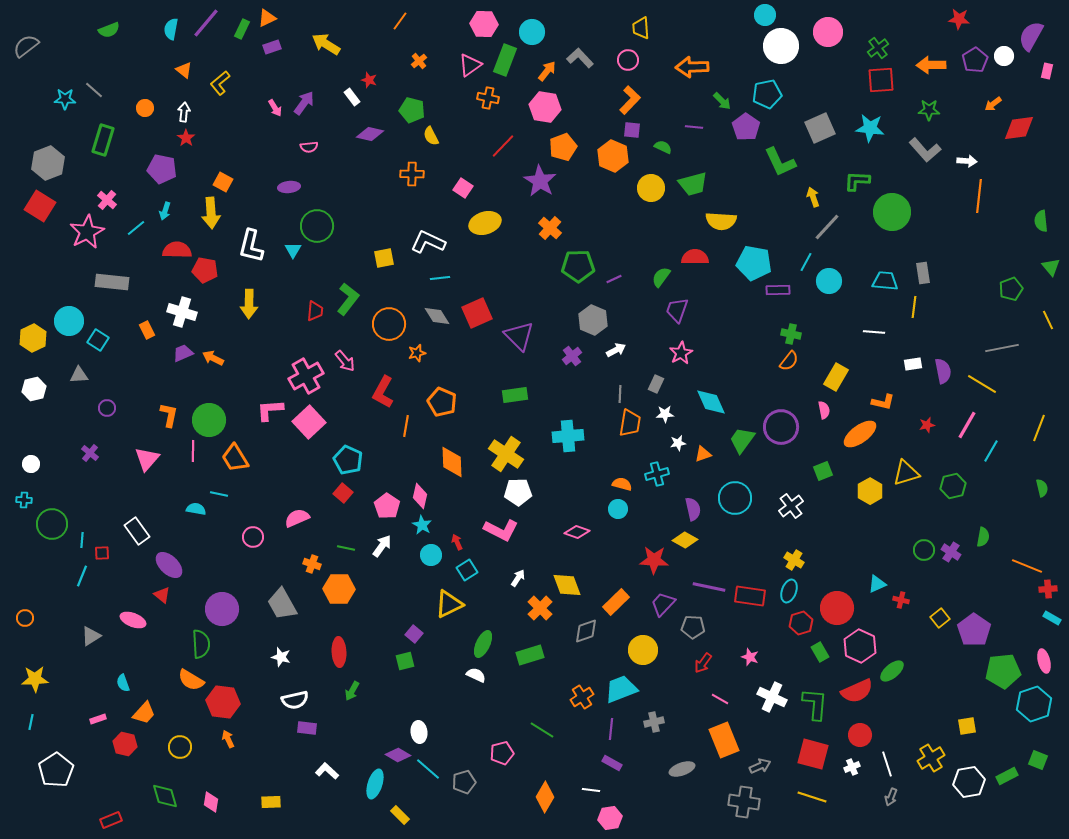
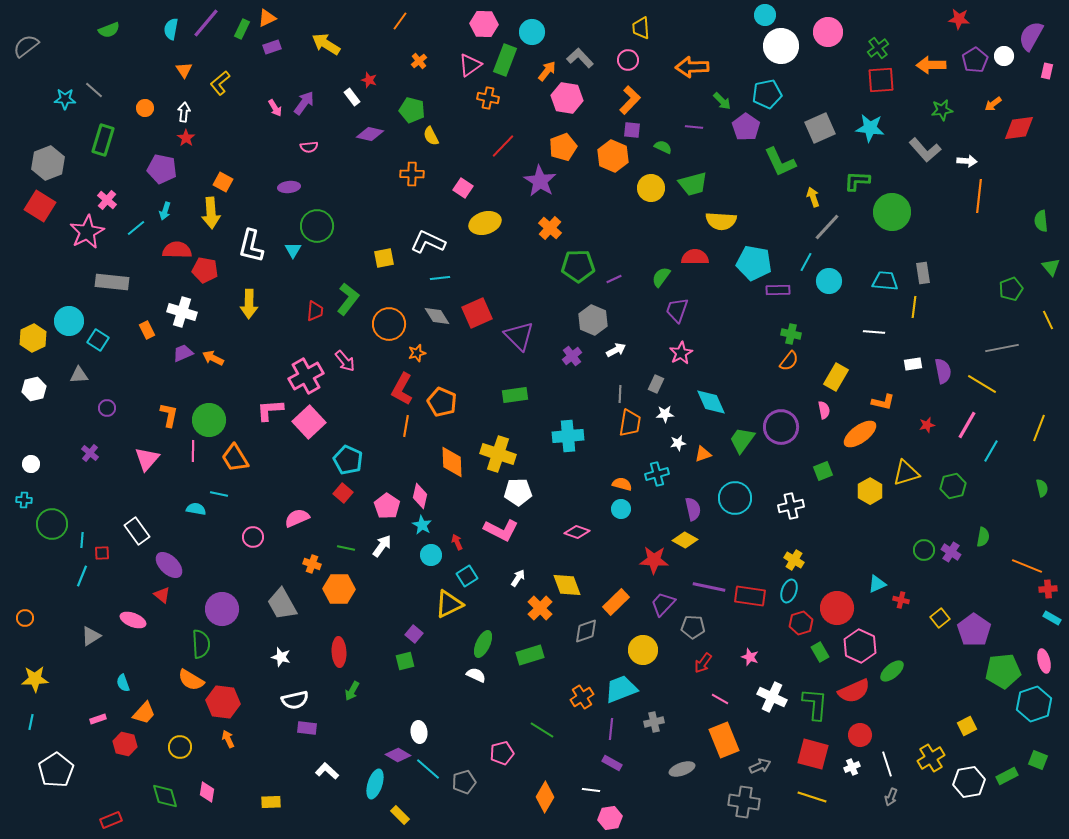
orange triangle at (184, 70): rotated 18 degrees clockwise
pink hexagon at (545, 107): moved 22 px right, 9 px up
green star at (929, 110): moved 13 px right; rotated 10 degrees counterclockwise
red L-shape at (383, 392): moved 19 px right, 3 px up
yellow cross at (506, 454): moved 8 px left; rotated 16 degrees counterclockwise
white cross at (791, 506): rotated 25 degrees clockwise
cyan circle at (618, 509): moved 3 px right
cyan square at (467, 570): moved 6 px down
red semicircle at (857, 691): moved 3 px left
yellow square at (967, 726): rotated 18 degrees counterclockwise
pink diamond at (211, 802): moved 4 px left, 10 px up
